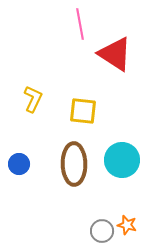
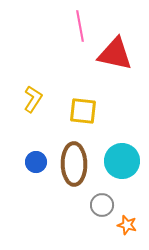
pink line: moved 2 px down
red triangle: rotated 21 degrees counterclockwise
yellow L-shape: rotated 8 degrees clockwise
cyan circle: moved 1 px down
blue circle: moved 17 px right, 2 px up
gray circle: moved 26 px up
